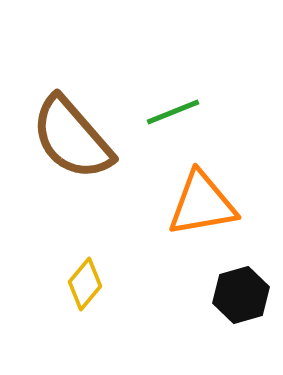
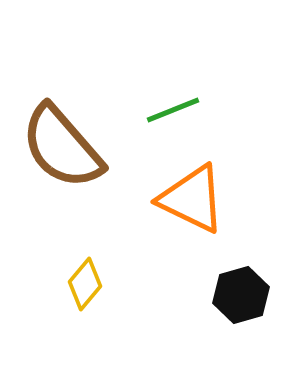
green line: moved 2 px up
brown semicircle: moved 10 px left, 9 px down
orange triangle: moved 10 px left, 5 px up; rotated 36 degrees clockwise
